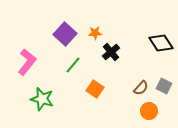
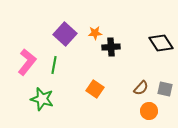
black cross: moved 5 px up; rotated 36 degrees clockwise
green line: moved 19 px left; rotated 30 degrees counterclockwise
gray square: moved 1 px right, 3 px down; rotated 14 degrees counterclockwise
